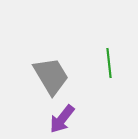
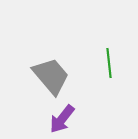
gray trapezoid: rotated 9 degrees counterclockwise
